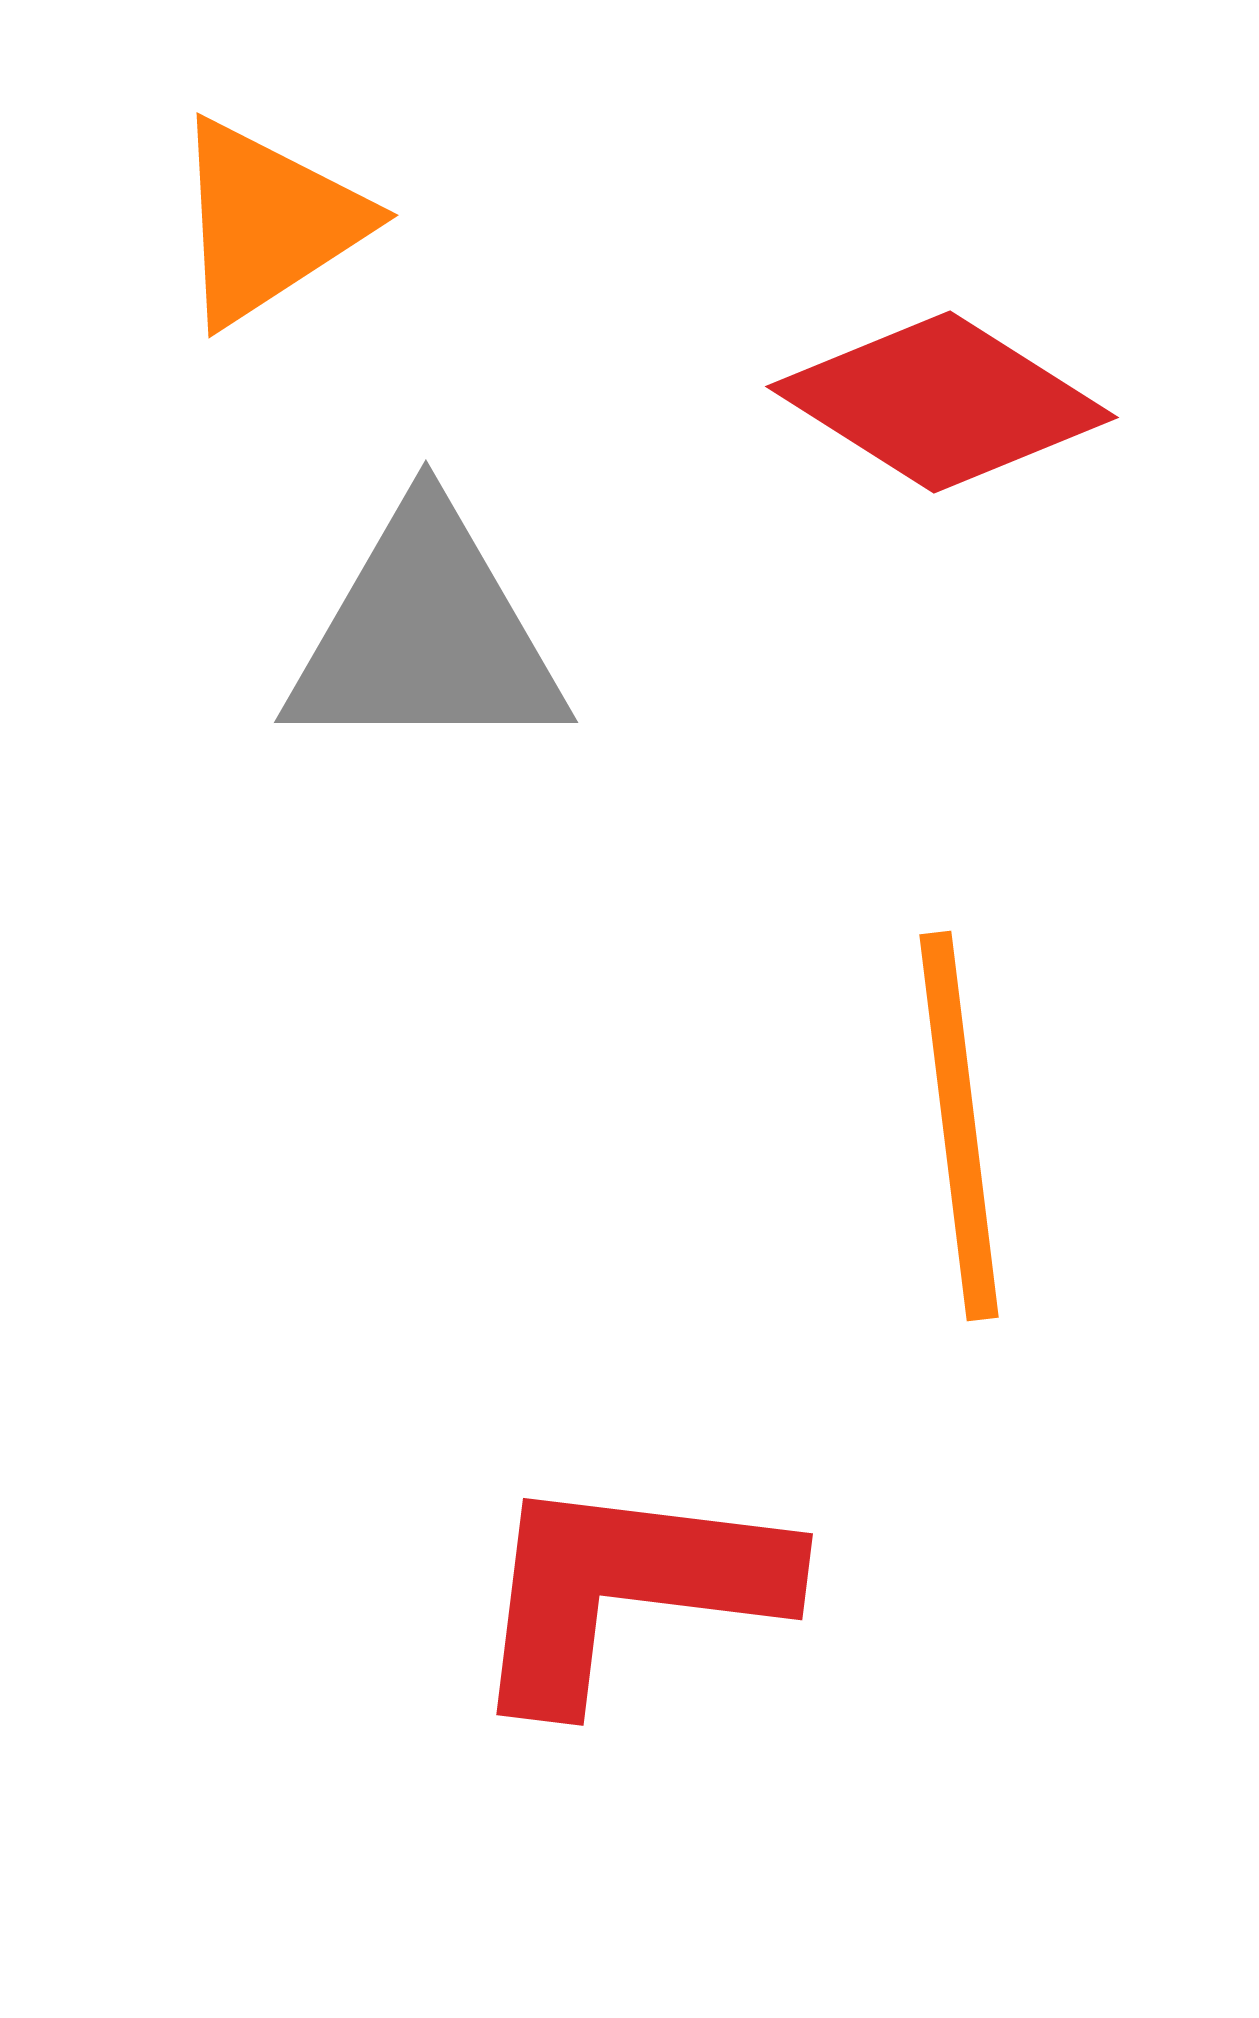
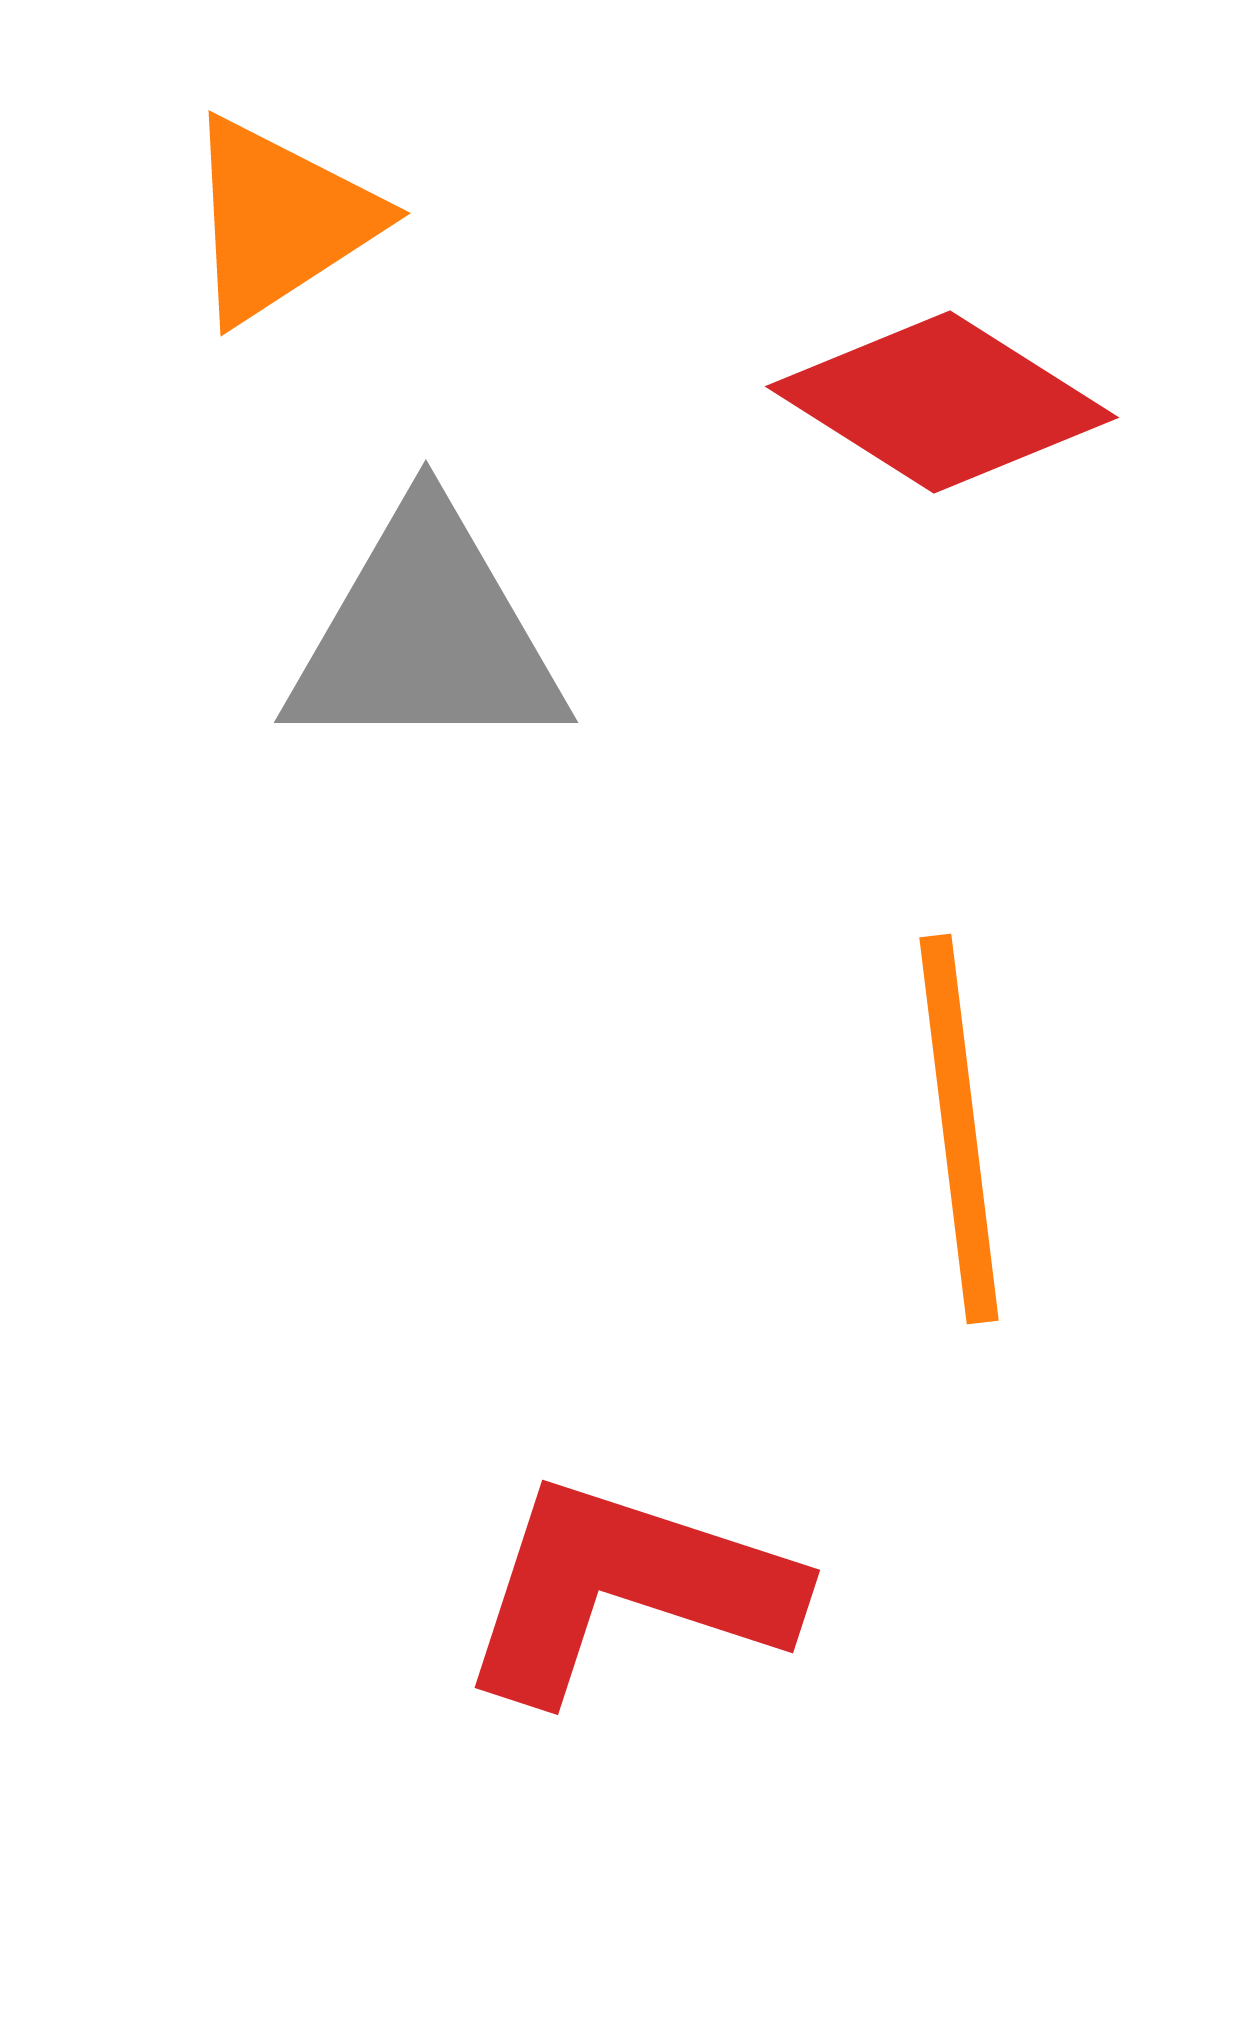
orange triangle: moved 12 px right, 2 px up
orange line: moved 3 px down
red L-shape: rotated 11 degrees clockwise
